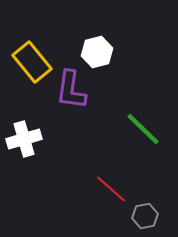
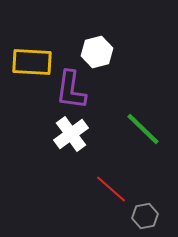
yellow rectangle: rotated 48 degrees counterclockwise
white cross: moved 47 px right, 5 px up; rotated 20 degrees counterclockwise
